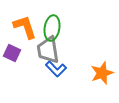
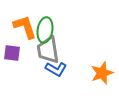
green ellipse: moved 7 px left, 2 px down
purple square: rotated 18 degrees counterclockwise
blue L-shape: rotated 15 degrees counterclockwise
